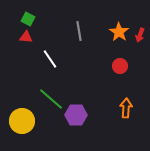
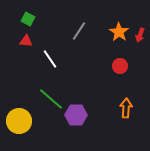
gray line: rotated 42 degrees clockwise
red triangle: moved 4 px down
yellow circle: moved 3 px left
